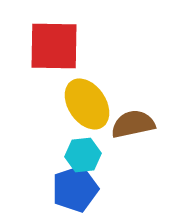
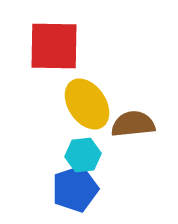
brown semicircle: rotated 6 degrees clockwise
